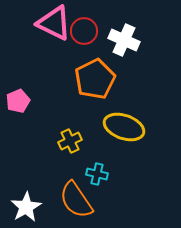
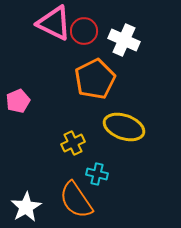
yellow cross: moved 3 px right, 2 px down
